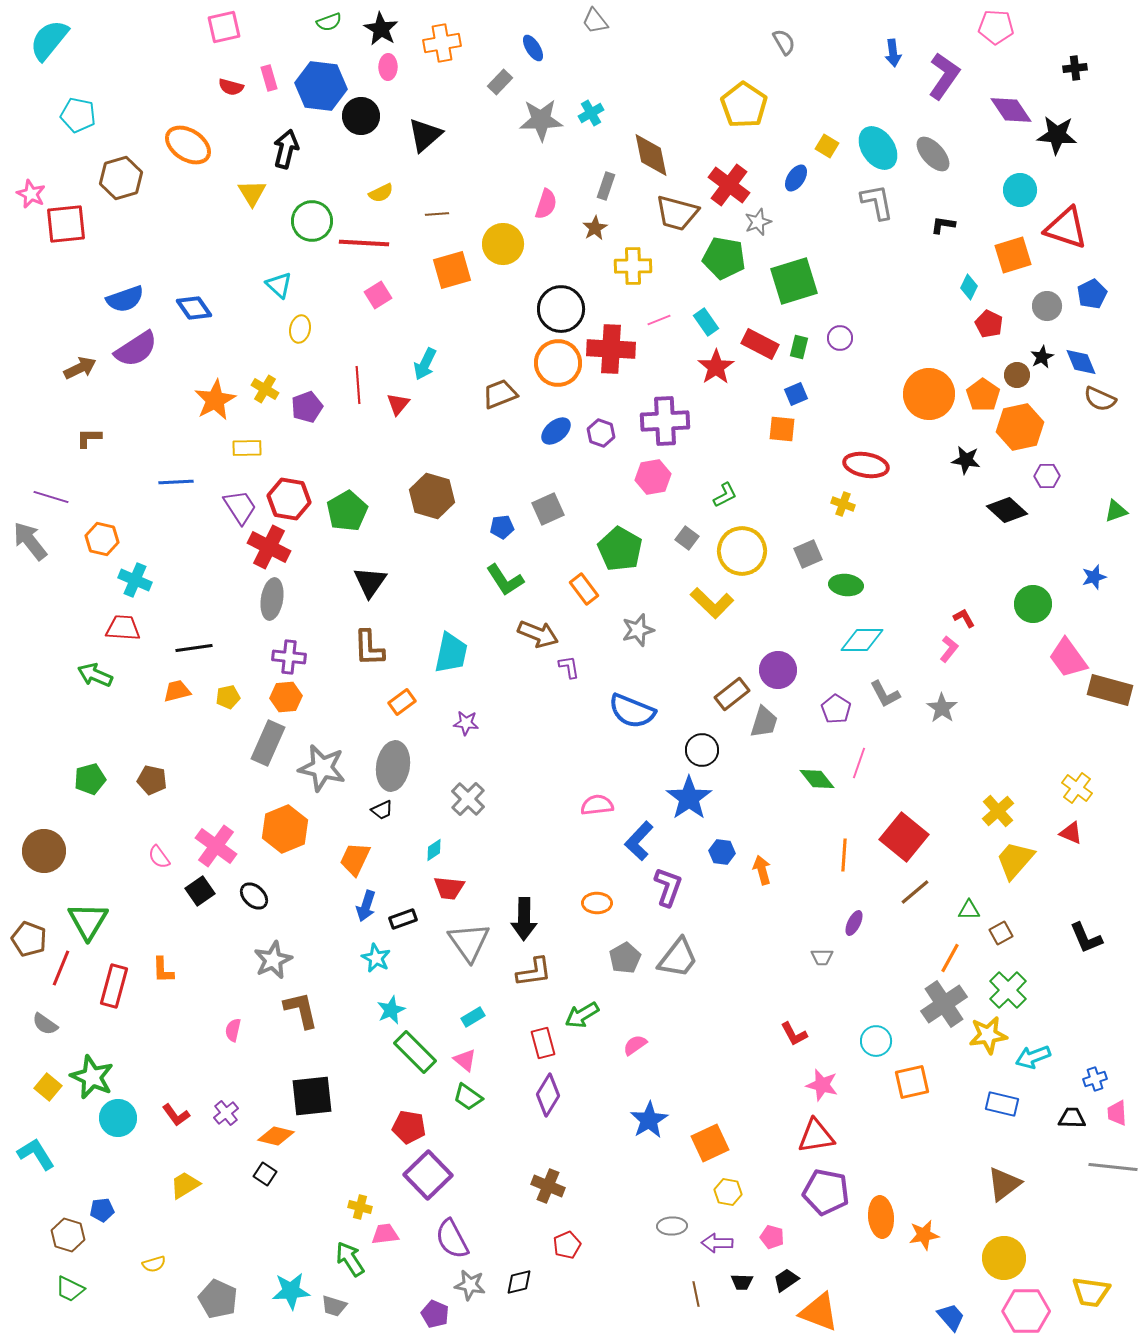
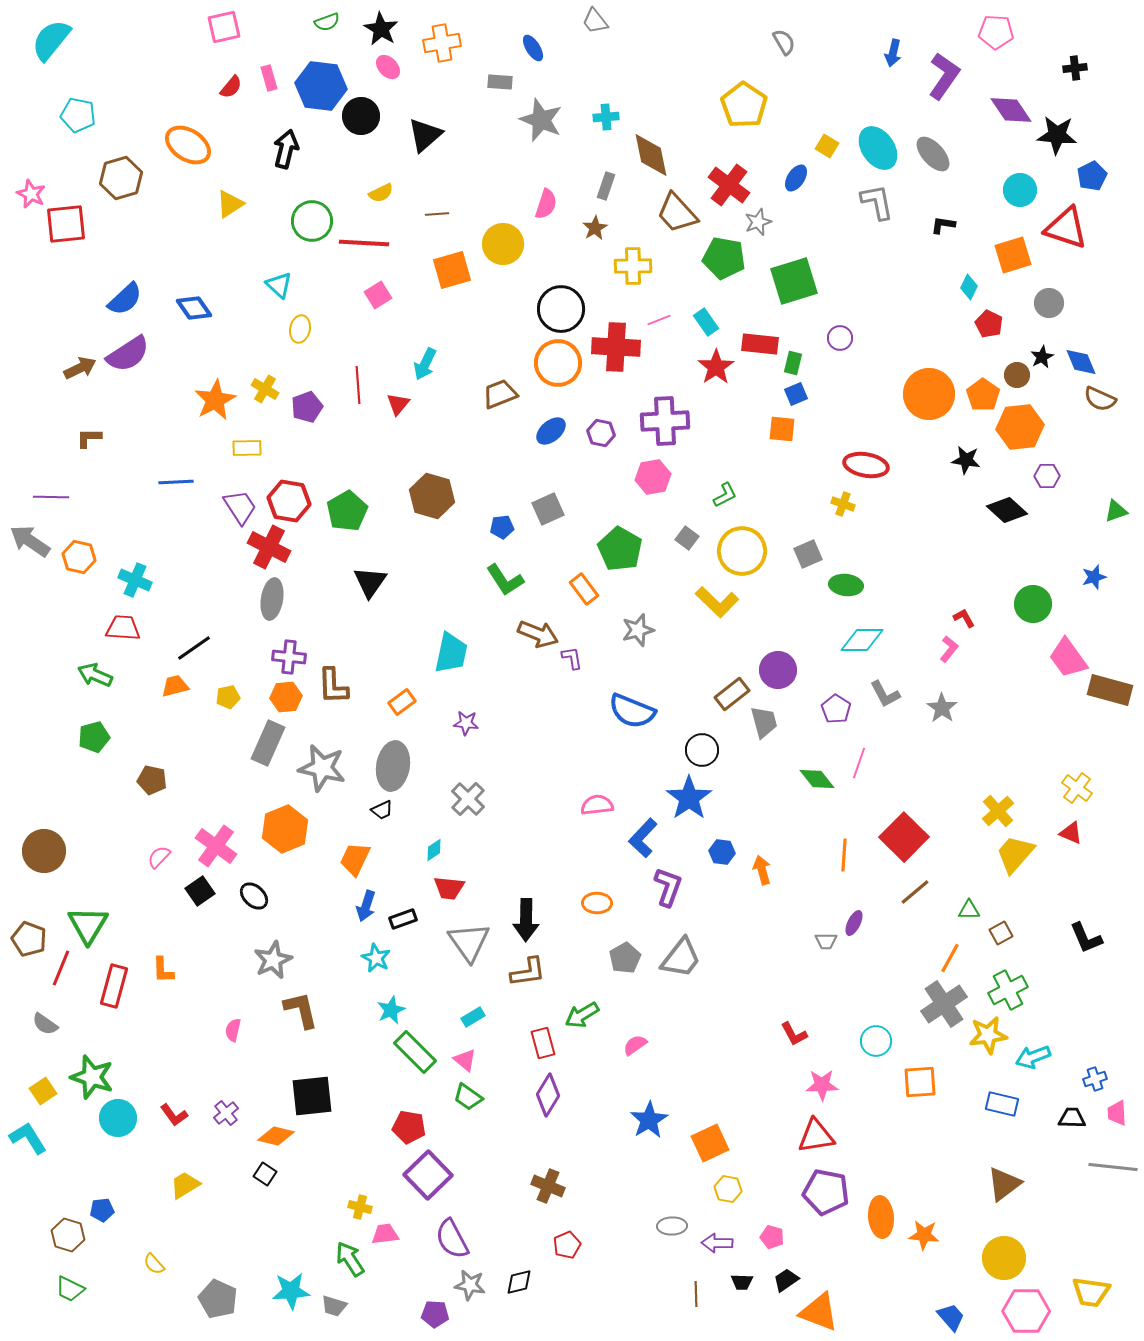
green semicircle at (329, 22): moved 2 px left
pink pentagon at (996, 27): moved 5 px down
cyan semicircle at (49, 40): moved 2 px right
blue arrow at (893, 53): rotated 20 degrees clockwise
pink ellipse at (388, 67): rotated 45 degrees counterclockwise
gray rectangle at (500, 82): rotated 50 degrees clockwise
red semicircle at (231, 87): rotated 65 degrees counterclockwise
cyan cross at (591, 113): moved 15 px right, 4 px down; rotated 25 degrees clockwise
gray star at (541, 120): rotated 24 degrees clockwise
yellow triangle at (252, 193): moved 22 px left, 11 px down; rotated 28 degrees clockwise
brown trapezoid at (677, 213): rotated 33 degrees clockwise
blue pentagon at (1092, 294): moved 118 px up
blue semicircle at (125, 299): rotated 24 degrees counterclockwise
gray circle at (1047, 306): moved 2 px right, 3 px up
red rectangle at (760, 344): rotated 21 degrees counterclockwise
green rectangle at (799, 347): moved 6 px left, 16 px down
purple semicircle at (136, 349): moved 8 px left, 5 px down
red cross at (611, 349): moved 5 px right, 2 px up
orange hexagon at (1020, 427): rotated 6 degrees clockwise
blue ellipse at (556, 431): moved 5 px left
purple hexagon at (601, 433): rotated 8 degrees counterclockwise
purple line at (51, 497): rotated 16 degrees counterclockwise
red hexagon at (289, 499): moved 2 px down
orange hexagon at (102, 539): moved 23 px left, 18 px down
gray arrow at (30, 541): rotated 18 degrees counterclockwise
yellow L-shape at (712, 603): moved 5 px right, 1 px up
black line at (194, 648): rotated 27 degrees counterclockwise
brown L-shape at (369, 648): moved 36 px left, 38 px down
purple L-shape at (569, 667): moved 3 px right, 9 px up
orange trapezoid at (177, 691): moved 2 px left, 5 px up
gray trapezoid at (764, 722): rotated 32 degrees counterclockwise
green pentagon at (90, 779): moved 4 px right, 42 px up
red square at (904, 837): rotated 6 degrees clockwise
blue L-shape at (639, 841): moved 4 px right, 3 px up
pink semicircle at (159, 857): rotated 80 degrees clockwise
yellow trapezoid at (1015, 860): moved 6 px up
black arrow at (524, 919): moved 2 px right, 1 px down
green triangle at (88, 921): moved 4 px down
gray trapezoid at (822, 957): moved 4 px right, 16 px up
gray trapezoid at (678, 958): moved 3 px right
brown L-shape at (534, 972): moved 6 px left
green cross at (1008, 990): rotated 18 degrees clockwise
green star at (92, 1077): rotated 6 degrees counterclockwise
orange square at (912, 1082): moved 8 px right; rotated 9 degrees clockwise
pink star at (822, 1085): rotated 16 degrees counterclockwise
yellow square at (48, 1087): moved 5 px left, 4 px down; rotated 16 degrees clockwise
red L-shape at (176, 1115): moved 2 px left
cyan L-shape at (36, 1154): moved 8 px left, 16 px up
yellow hexagon at (728, 1192): moved 3 px up
orange star at (924, 1235): rotated 16 degrees clockwise
yellow semicircle at (154, 1264): rotated 65 degrees clockwise
brown line at (696, 1294): rotated 10 degrees clockwise
purple pentagon at (435, 1314): rotated 20 degrees counterclockwise
